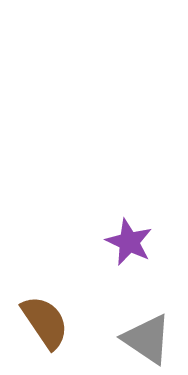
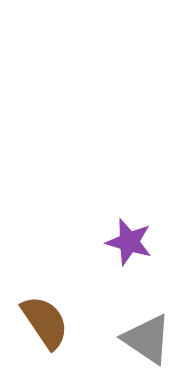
purple star: rotated 9 degrees counterclockwise
